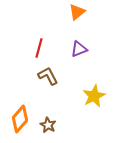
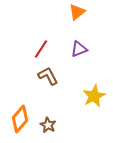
red line: moved 2 px right, 1 px down; rotated 18 degrees clockwise
